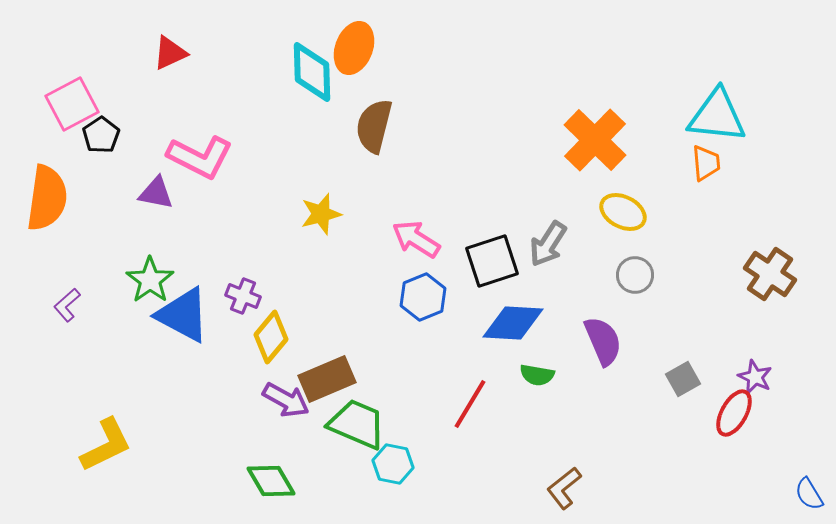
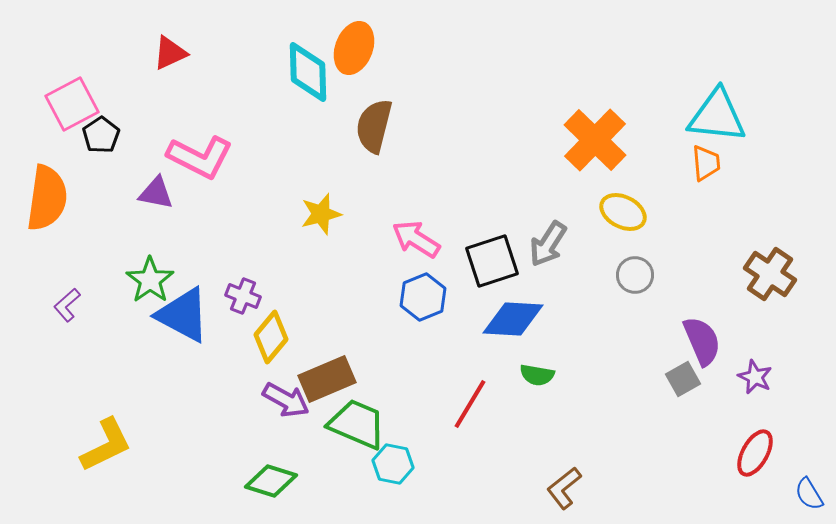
cyan diamond: moved 4 px left
blue diamond: moved 4 px up
purple semicircle: moved 99 px right
red ellipse: moved 21 px right, 40 px down
green diamond: rotated 42 degrees counterclockwise
